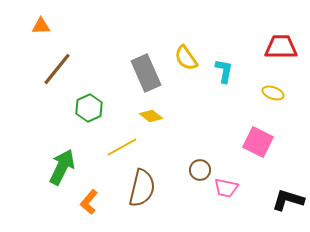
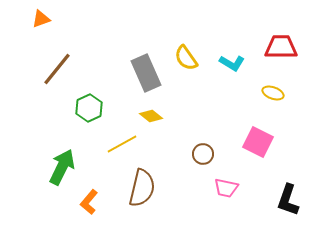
orange triangle: moved 7 px up; rotated 18 degrees counterclockwise
cyan L-shape: moved 8 px right, 8 px up; rotated 110 degrees clockwise
yellow line: moved 3 px up
brown circle: moved 3 px right, 16 px up
black L-shape: rotated 88 degrees counterclockwise
